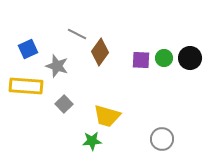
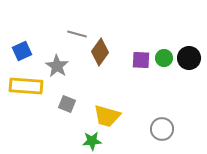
gray line: rotated 12 degrees counterclockwise
blue square: moved 6 px left, 2 px down
black circle: moved 1 px left
gray star: rotated 15 degrees clockwise
gray square: moved 3 px right; rotated 24 degrees counterclockwise
gray circle: moved 10 px up
